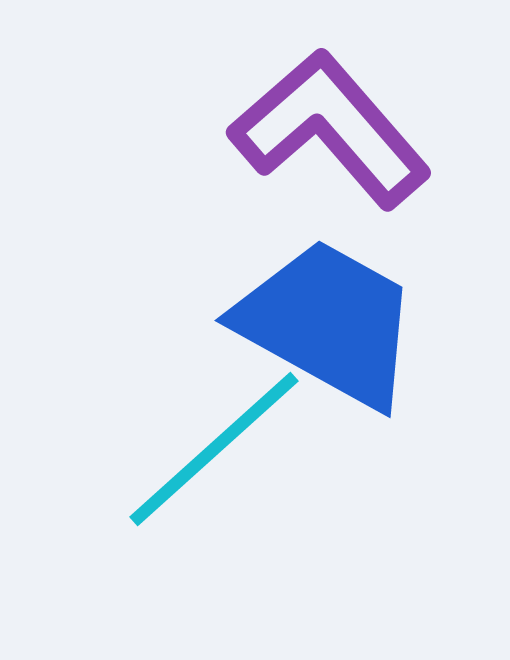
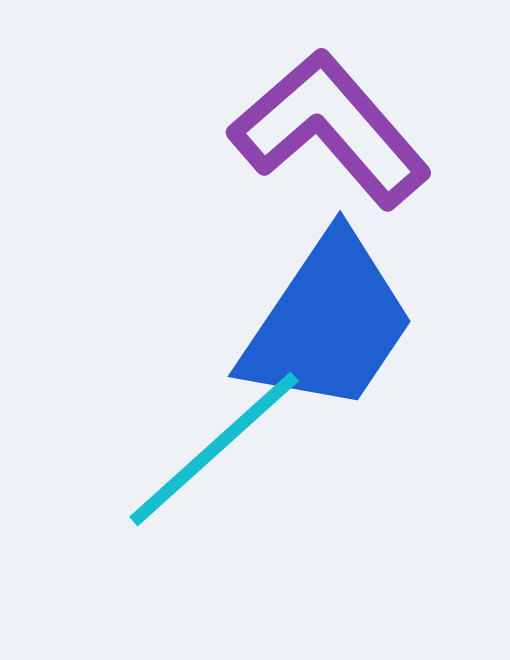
blue trapezoid: rotated 95 degrees clockwise
